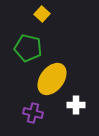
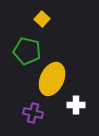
yellow square: moved 5 px down
green pentagon: moved 1 px left, 3 px down
yellow ellipse: rotated 12 degrees counterclockwise
